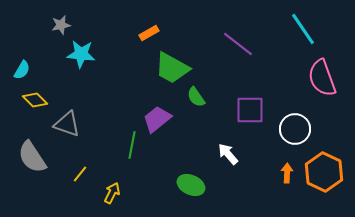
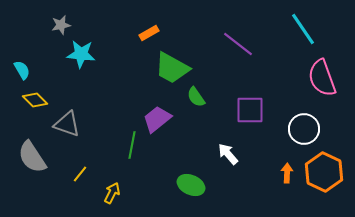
cyan semicircle: rotated 60 degrees counterclockwise
white circle: moved 9 px right
